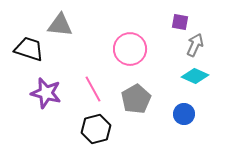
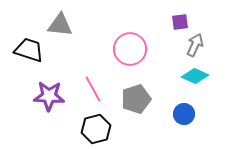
purple square: rotated 18 degrees counterclockwise
black trapezoid: moved 1 px down
purple star: moved 3 px right, 3 px down; rotated 12 degrees counterclockwise
gray pentagon: rotated 12 degrees clockwise
